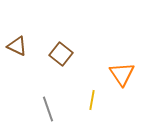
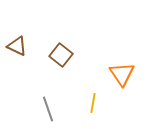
brown square: moved 1 px down
yellow line: moved 1 px right, 3 px down
